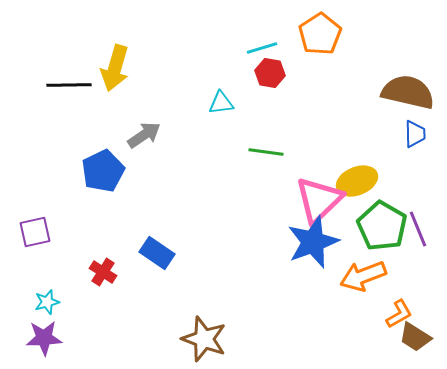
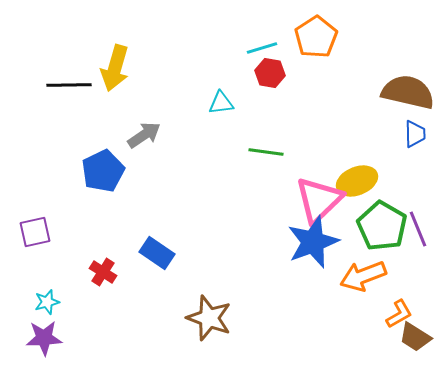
orange pentagon: moved 4 px left, 3 px down
brown star: moved 5 px right, 21 px up
